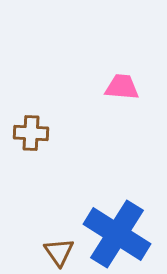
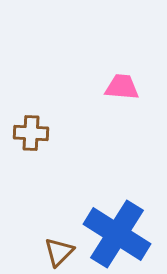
brown triangle: rotated 20 degrees clockwise
